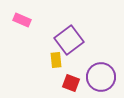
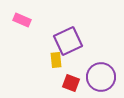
purple square: moved 1 px left, 1 px down; rotated 12 degrees clockwise
